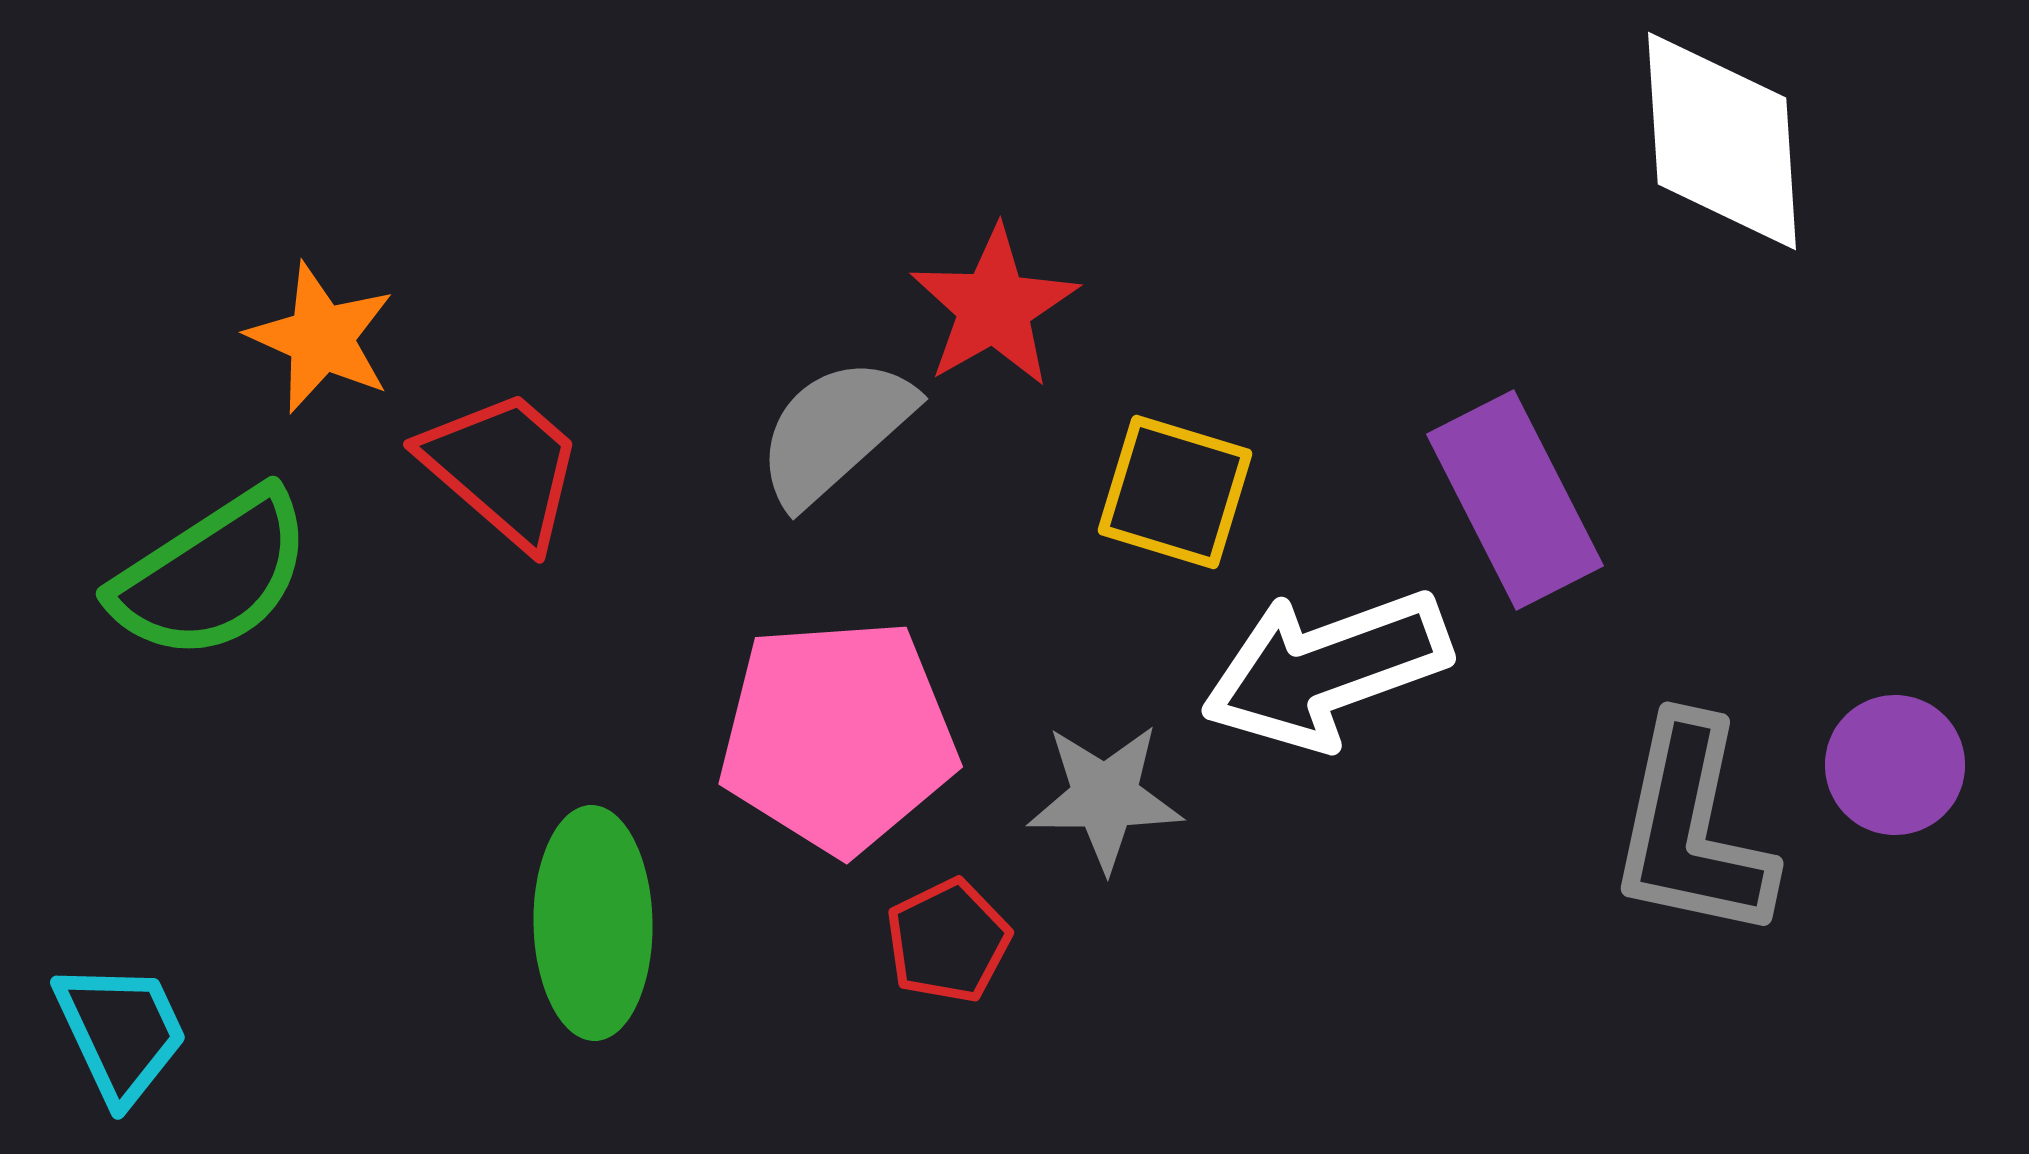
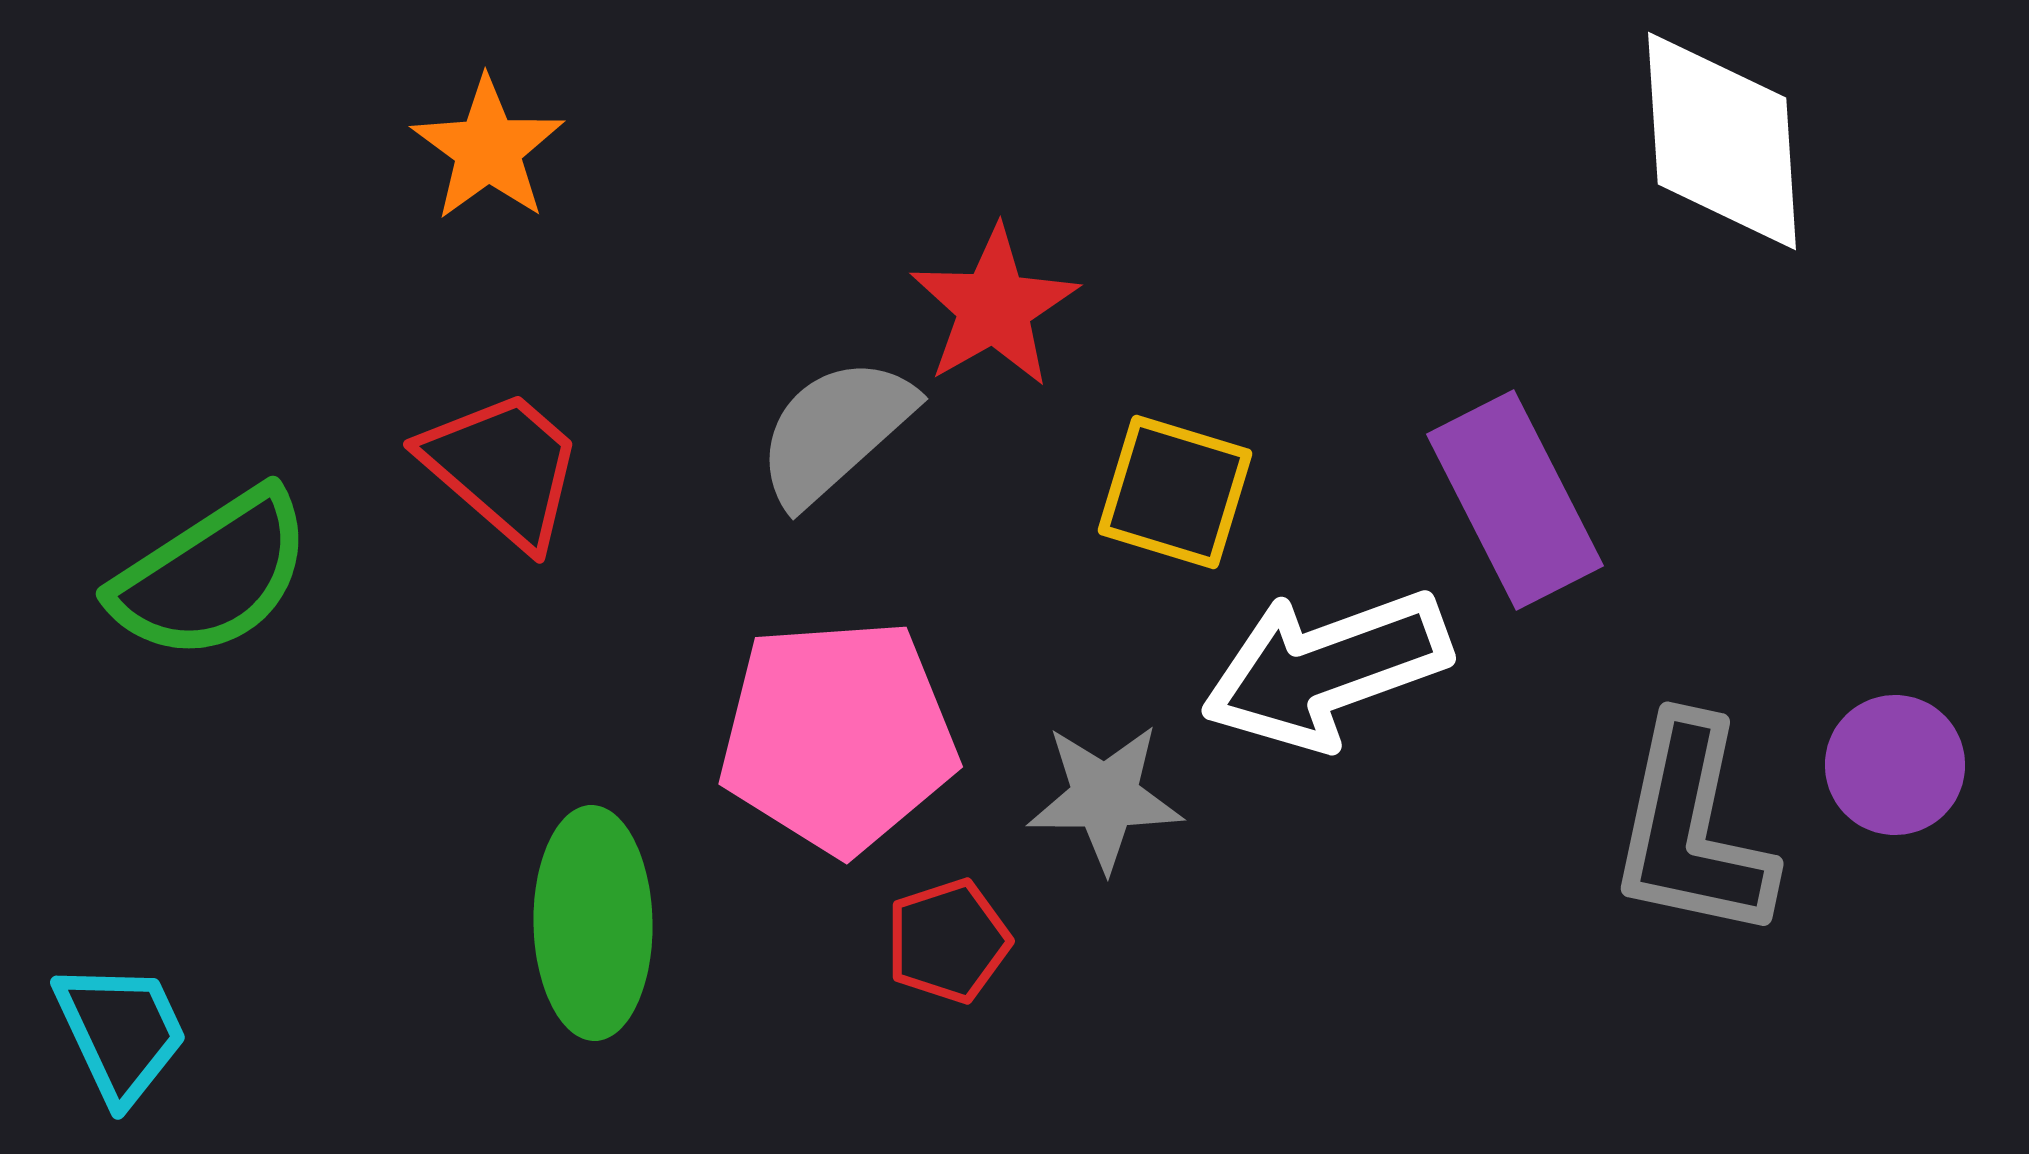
orange star: moved 167 px right, 189 px up; rotated 12 degrees clockwise
red pentagon: rotated 8 degrees clockwise
